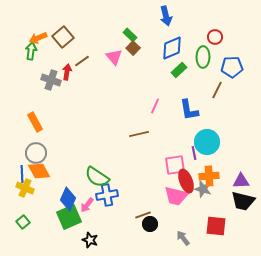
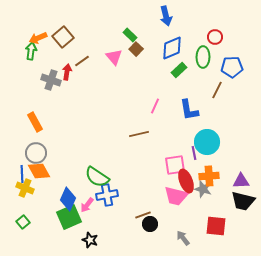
brown square at (133, 48): moved 3 px right, 1 px down
